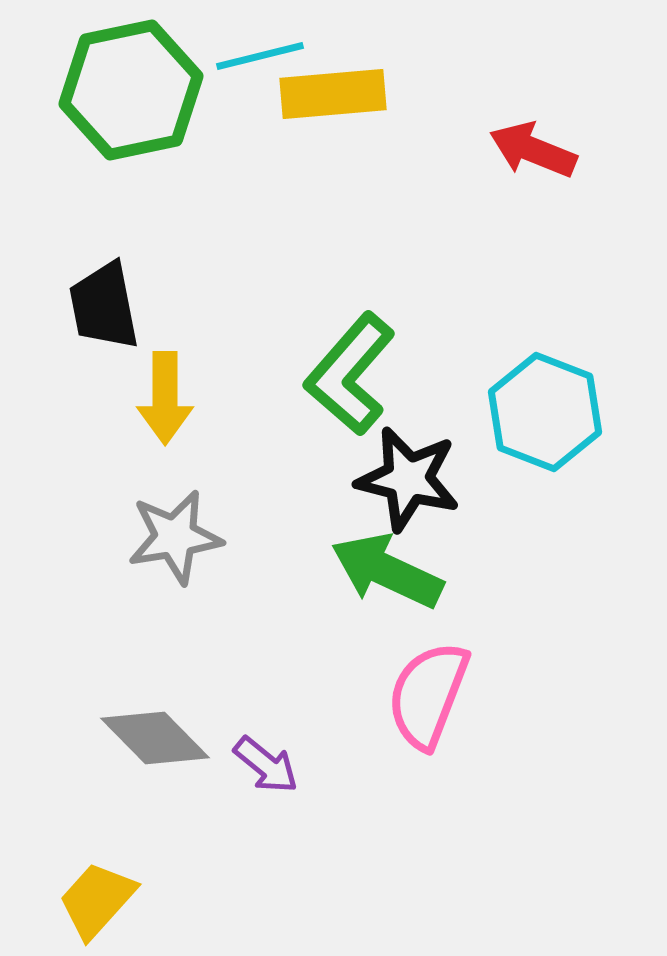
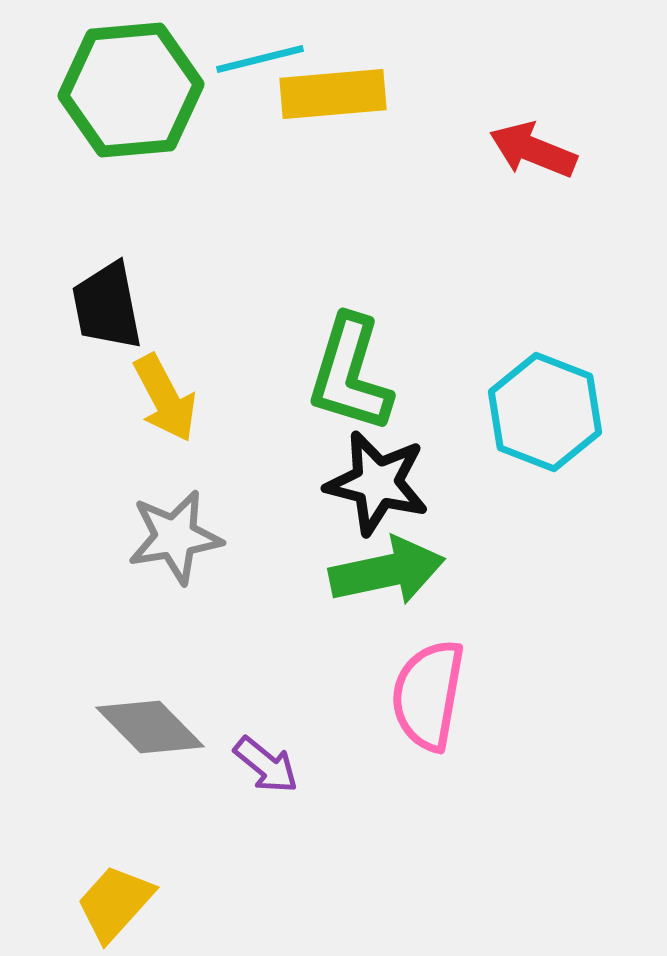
cyan line: moved 3 px down
green hexagon: rotated 7 degrees clockwise
black trapezoid: moved 3 px right
green L-shape: rotated 24 degrees counterclockwise
yellow arrow: rotated 28 degrees counterclockwise
black star: moved 31 px left, 4 px down
green arrow: rotated 143 degrees clockwise
pink semicircle: rotated 11 degrees counterclockwise
gray diamond: moved 5 px left, 11 px up
yellow trapezoid: moved 18 px right, 3 px down
